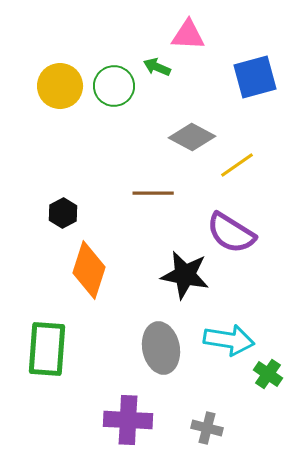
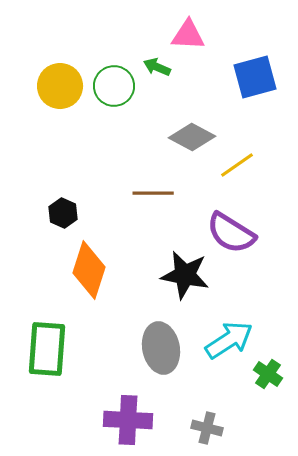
black hexagon: rotated 8 degrees counterclockwise
cyan arrow: rotated 42 degrees counterclockwise
